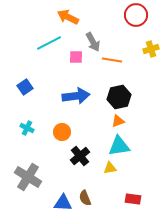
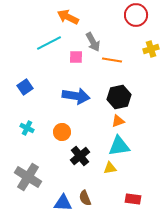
blue arrow: rotated 16 degrees clockwise
